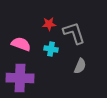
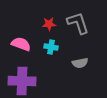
gray L-shape: moved 4 px right, 10 px up
cyan cross: moved 2 px up
gray semicircle: moved 3 px up; rotated 56 degrees clockwise
purple cross: moved 2 px right, 3 px down
